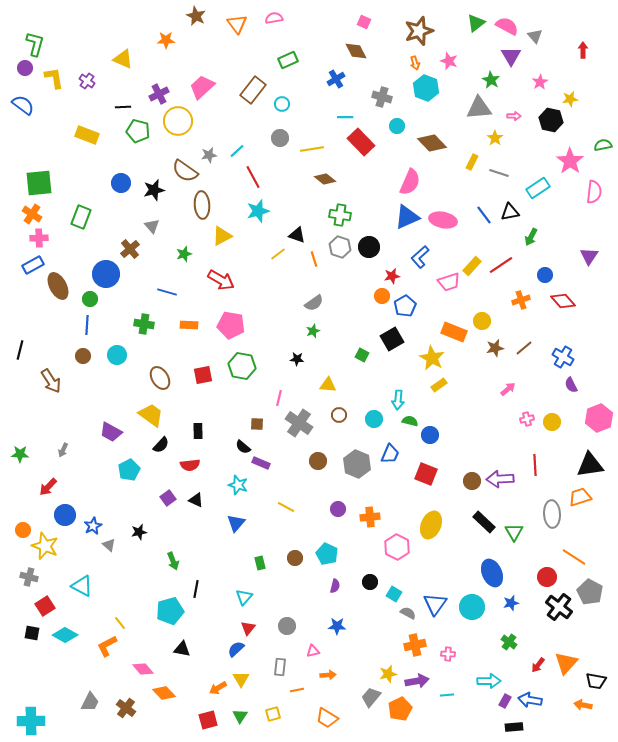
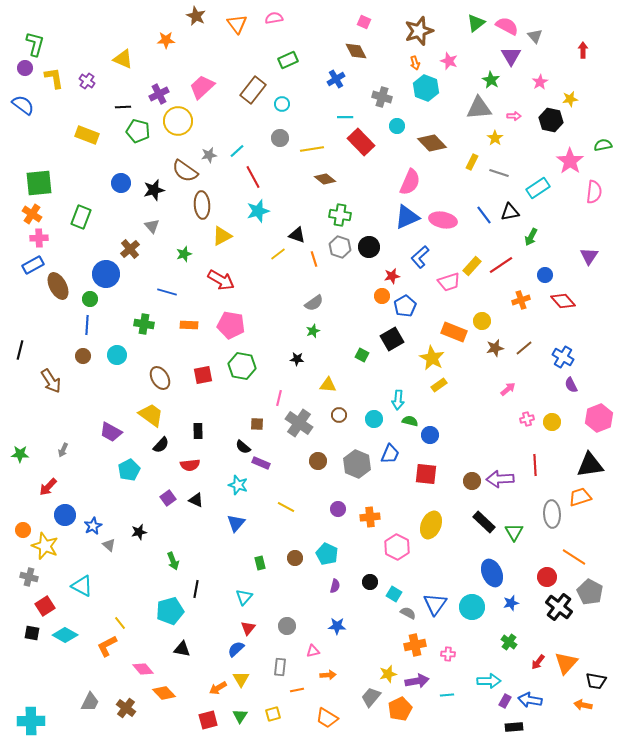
red square at (426, 474): rotated 15 degrees counterclockwise
red arrow at (538, 665): moved 3 px up
